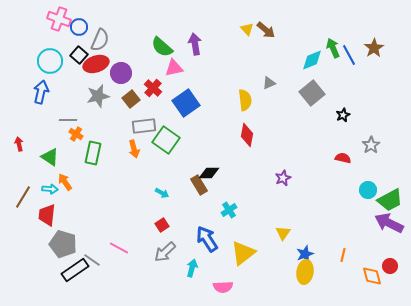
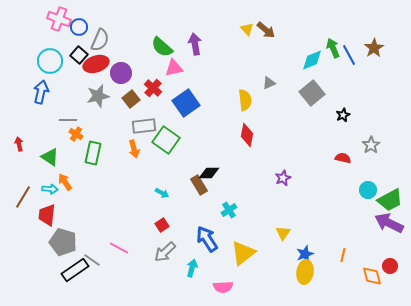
gray pentagon at (63, 244): moved 2 px up
